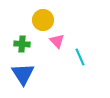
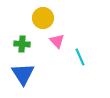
yellow circle: moved 2 px up
